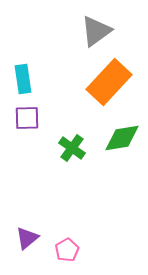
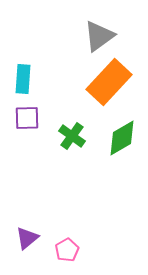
gray triangle: moved 3 px right, 5 px down
cyan rectangle: rotated 12 degrees clockwise
green diamond: rotated 21 degrees counterclockwise
green cross: moved 12 px up
